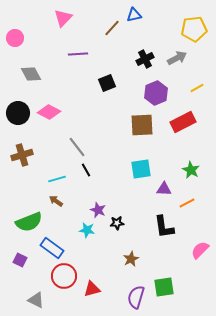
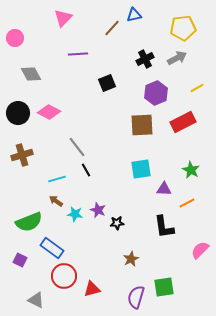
yellow pentagon: moved 11 px left, 1 px up
cyan star: moved 12 px left, 16 px up
